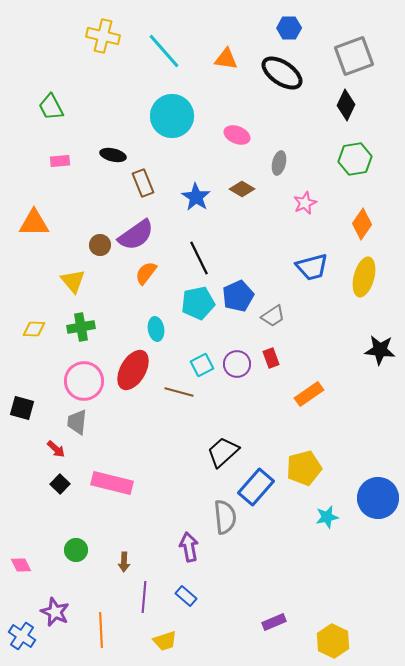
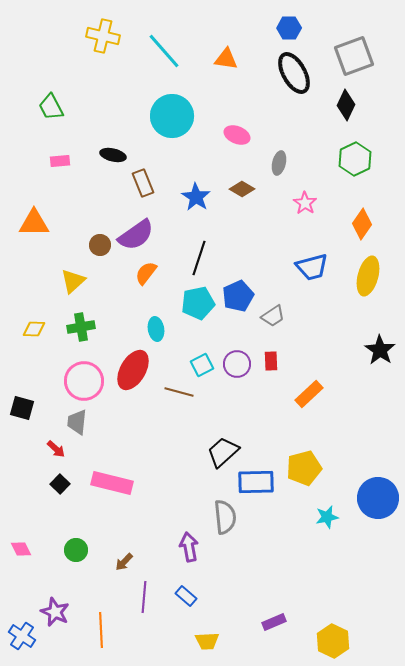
black ellipse at (282, 73): moved 12 px right; rotated 27 degrees clockwise
green hexagon at (355, 159): rotated 16 degrees counterclockwise
pink star at (305, 203): rotated 15 degrees counterclockwise
black line at (199, 258): rotated 44 degrees clockwise
yellow ellipse at (364, 277): moved 4 px right, 1 px up
yellow triangle at (73, 281): rotated 28 degrees clockwise
black star at (380, 350): rotated 28 degrees clockwise
red rectangle at (271, 358): moved 3 px down; rotated 18 degrees clockwise
orange rectangle at (309, 394): rotated 8 degrees counterclockwise
blue rectangle at (256, 487): moved 5 px up; rotated 48 degrees clockwise
brown arrow at (124, 562): rotated 42 degrees clockwise
pink diamond at (21, 565): moved 16 px up
yellow trapezoid at (165, 641): moved 42 px right; rotated 15 degrees clockwise
